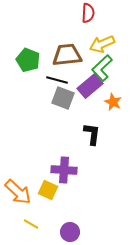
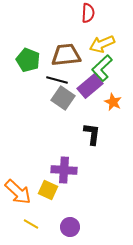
brown trapezoid: moved 1 px left
gray square: rotated 15 degrees clockwise
purple circle: moved 5 px up
